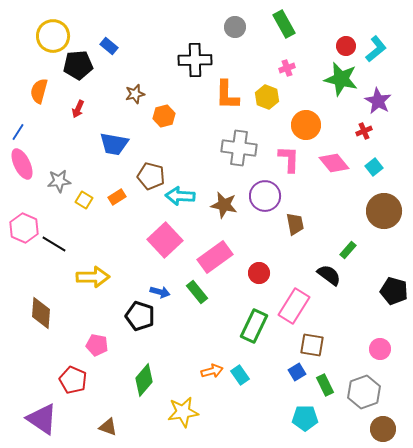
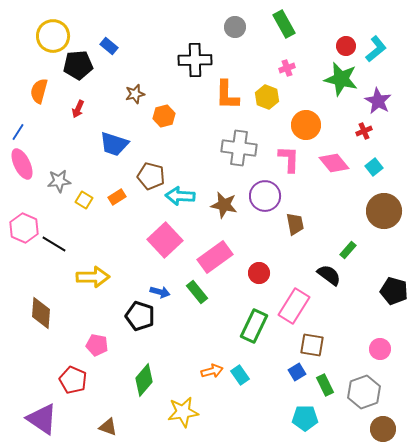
blue trapezoid at (114, 144): rotated 8 degrees clockwise
